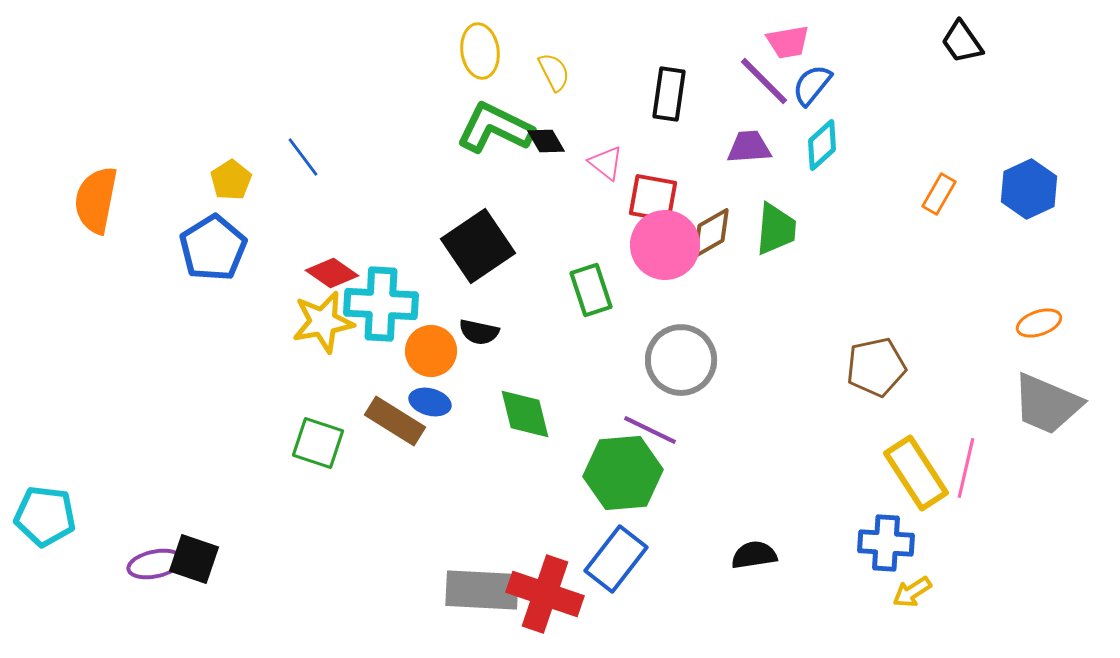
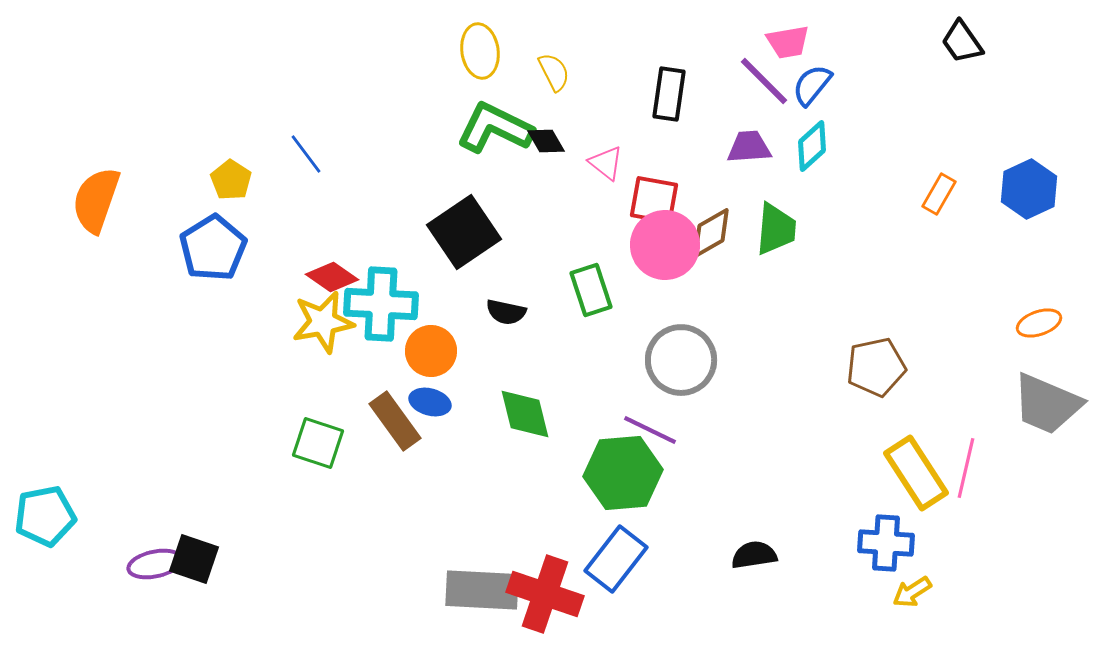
cyan diamond at (822, 145): moved 10 px left, 1 px down
blue line at (303, 157): moved 3 px right, 3 px up
yellow pentagon at (231, 180): rotated 6 degrees counterclockwise
red square at (653, 198): moved 1 px right, 2 px down
orange semicircle at (96, 200): rotated 8 degrees clockwise
black square at (478, 246): moved 14 px left, 14 px up
red diamond at (332, 273): moved 4 px down
black semicircle at (479, 332): moved 27 px right, 20 px up
brown rectangle at (395, 421): rotated 22 degrees clockwise
cyan pentagon at (45, 516): rotated 18 degrees counterclockwise
